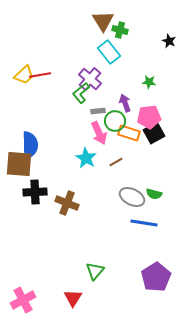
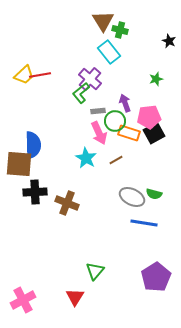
green star: moved 7 px right, 3 px up; rotated 24 degrees counterclockwise
blue semicircle: moved 3 px right
brown line: moved 2 px up
red triangle: moved 2 px right, 1 px up
